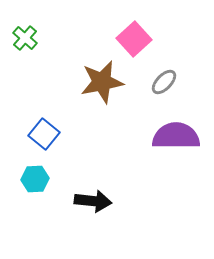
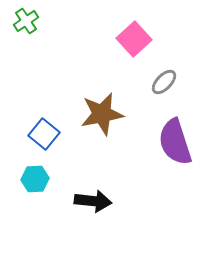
green cross: moved 1 px right, 17 px up; rotated 15 degrees clockwise
brown star: moved 32 px down
purple semicircle: moved 1 px left, 6 px down; rotated 108 degrees counterclockwise
